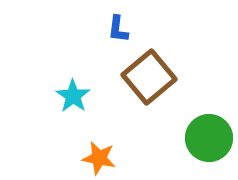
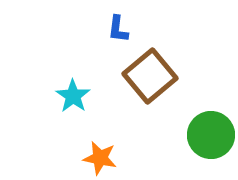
brown square: moved 1 px right, 1 px up
green circle: moved 2 px right, 3 px up
orange star: moved 1 px right
